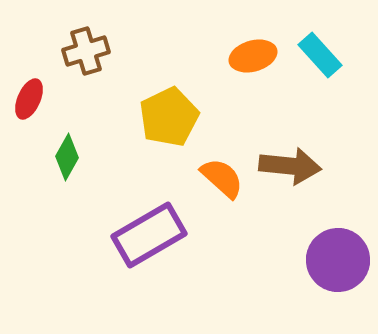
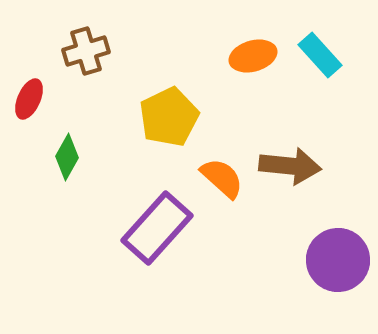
purple rectangle: moved 8 px right, 7 px up; rotated 18 degrees counterclockwise
